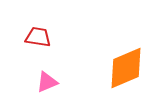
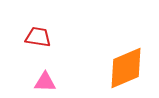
pink triangle: moved 2 px left; rotated 25 degrees clockwise
